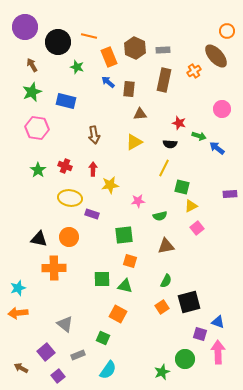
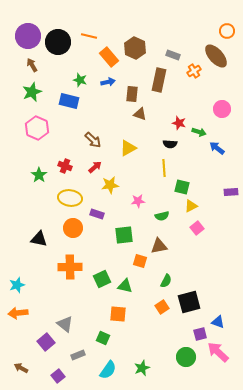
purple circle at (25, 27): moved 3 px right, 9 px down
gray rectangle at (163, 50): moved 10 px right, 5 px down; rotated 24 degrees clockwise
orange rectangle at (109, 57): rotated 18 degrees counterclockwise
green star at (77, 67): moved 3 px right, 13 px down
brown rectangle at (164, 80): moved 5 px left
blue arrow at (108, 82): rotated 128 degrees clockwise
brown rectangle at (129, 89): moved 3 px right, 5 px down
blue rectangle at (66, 101): moved 3 px right
brown triangle at (140, 114): rotated 24 degrees clockwise
pink hexagon at (37, 128): rotated 15 degrees clockwise
brown arrow at (94, 135): moved 1 px left, 5 px down; rotated 36 degrees counterclockwise
green arrow at (199, 136): moved 4 px up
yellow triangle at (134, 142): moved 6 px left, 6 px down
yellow line at (164, 168): rotated 30 degrees counterclockwise
red arrow at (93, 169): moved 2 px right, 2 px up; rotated 48 degrees clockwise
green star at (38, 170): moved 1 px right, 5 px down
purple rectangle at (230, 194): moved 1 px right, 2 px up
purple rectangle at (92, 214): moved 5 px right
green semicircle at (160, 216): moved 2 px right
orange circle at (69, 237): moved 4 px right, 9 px up
brown triangle at (166, 246): moved 7 px left
orange square at (130, 261): moved 10 px right
orange cross at (54, 268): moved 16 px right, 1 px up
green square at (102, 279): rotated 24 degrees counterclockwise
cyan star at (18, 288): moved 1 px left, 3 px up
orange square at (118, 314): rotated 24 degrees counterclockwise
purple square at (200, 334): rotated 32 degrees counterclockwise
purple square at (46, 352): moved 10 px up
pink arrow at (218, 352): rotated 45 degrees counterclockwise
green circle at (185, 359): moved 1 px right, 2 px up
green star at (162, 372): moved 20 px left, 4 px up
